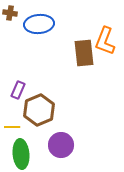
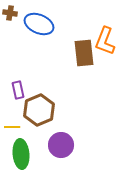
blue ellipse: rotated 28 degrees clockwise
purple rectangle: rotated 36 degrees counterclockwise
